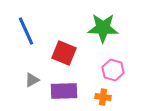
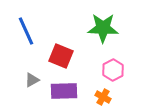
red square: moved 3 px left, 3 px down
pink hexagon: rotated 15 degrees clockwise
orange cross: rotated 21 degrees clockwise
